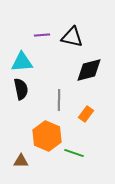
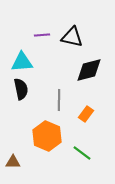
green line: moved 8 px right; rotated 18 degrees clockwise
brown triangle: moved 8 px left, 1 px down
